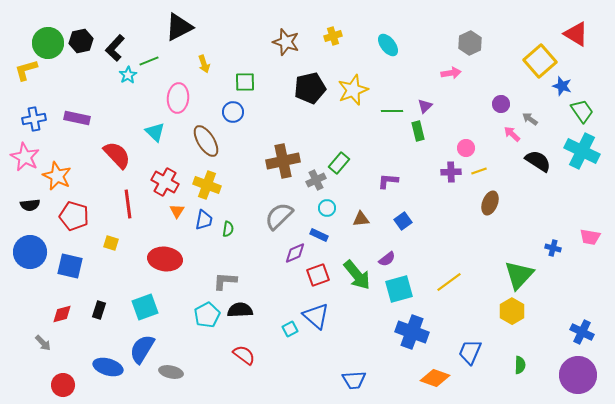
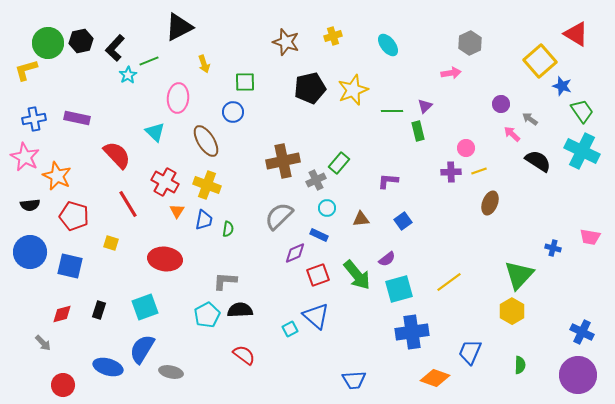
red line at (128, 204): rotated 24 degrees counterclockwise
blue cross at (412, 332): rotated 28 degrees counterclockwise
